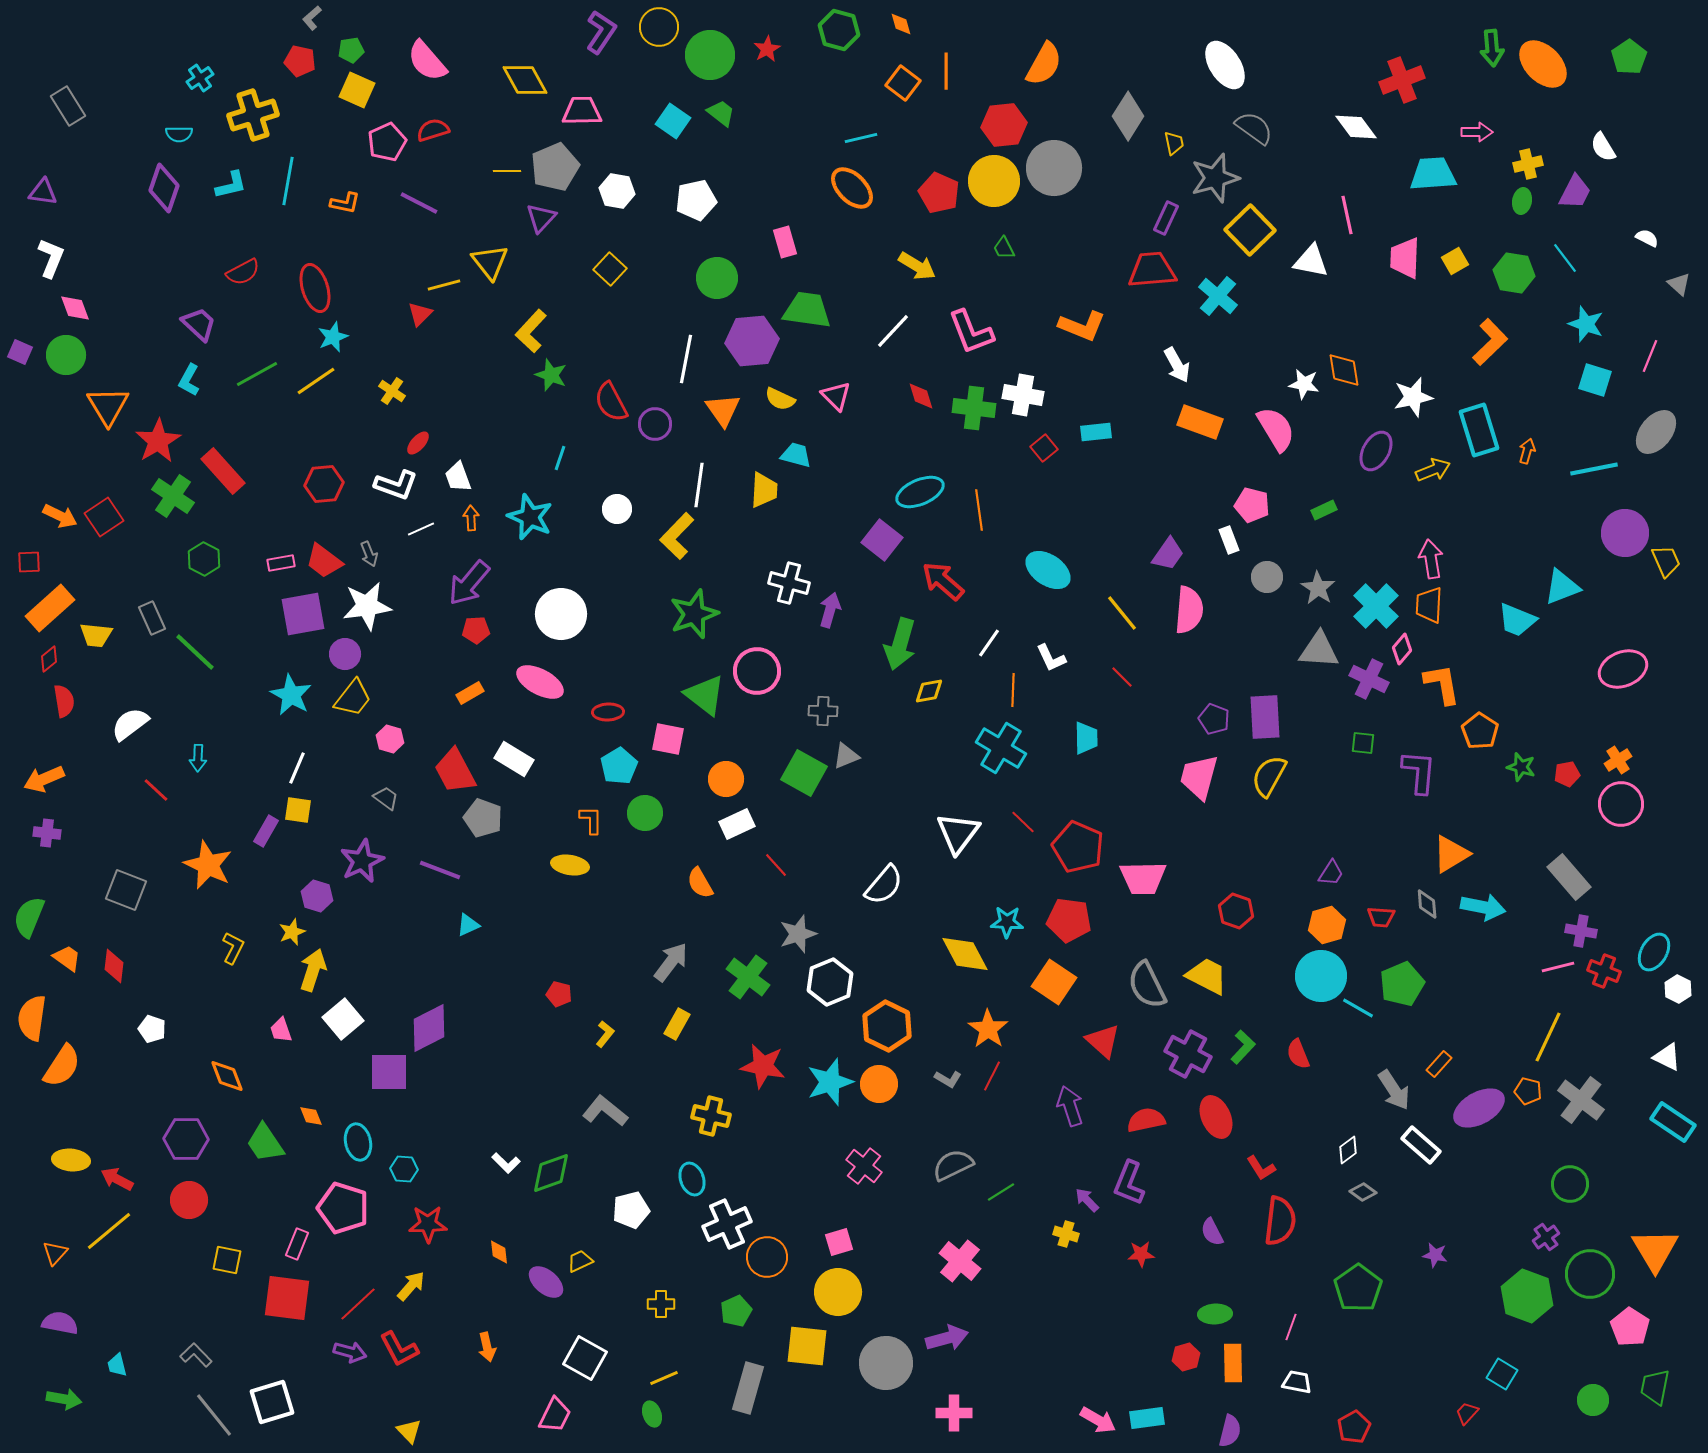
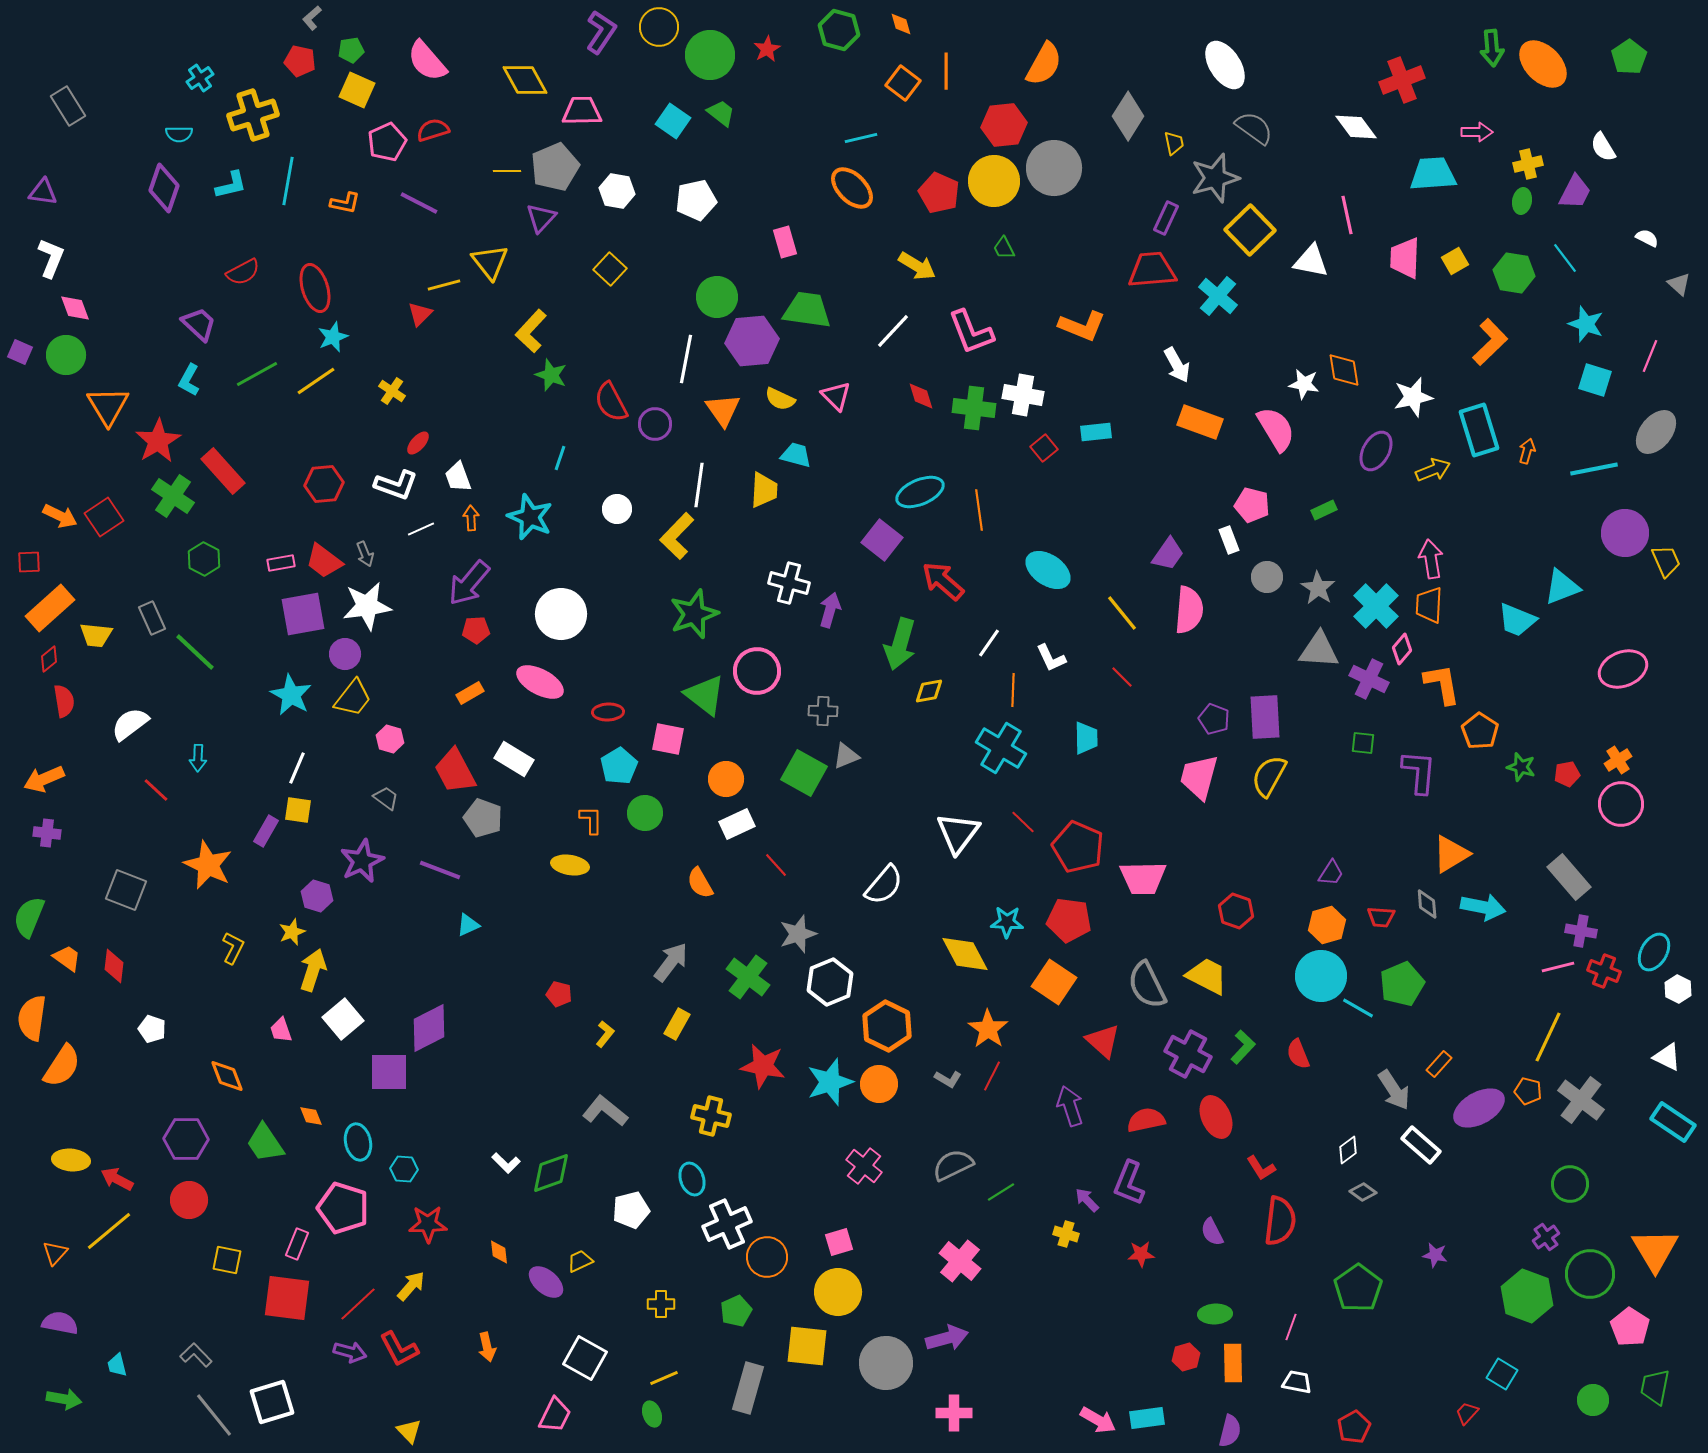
green circle at (717, 278): moved 19 px down
gray arrow at (369, 554): moved 4 px left
